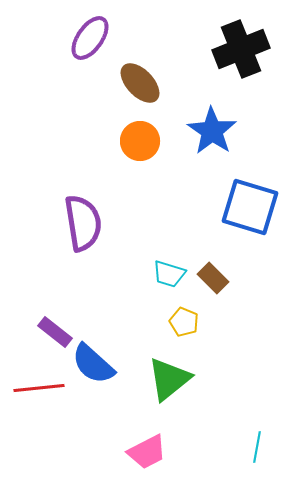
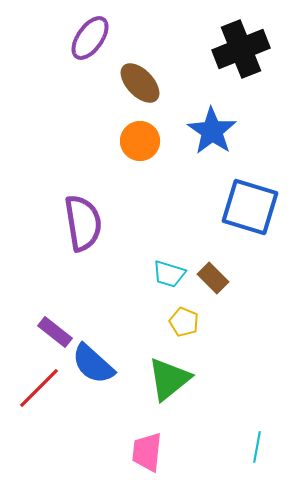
red line: rotated 39 degrees counterclockwise
pink trapezoid: rotated 123 degrees clockwise
